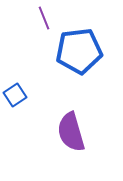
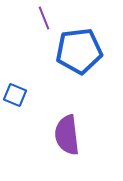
blue square: rotated 35 degrees counterclockwise
purple semicircle: moved 4 px left, 3 px down; rotated 9 degrees clockwise
